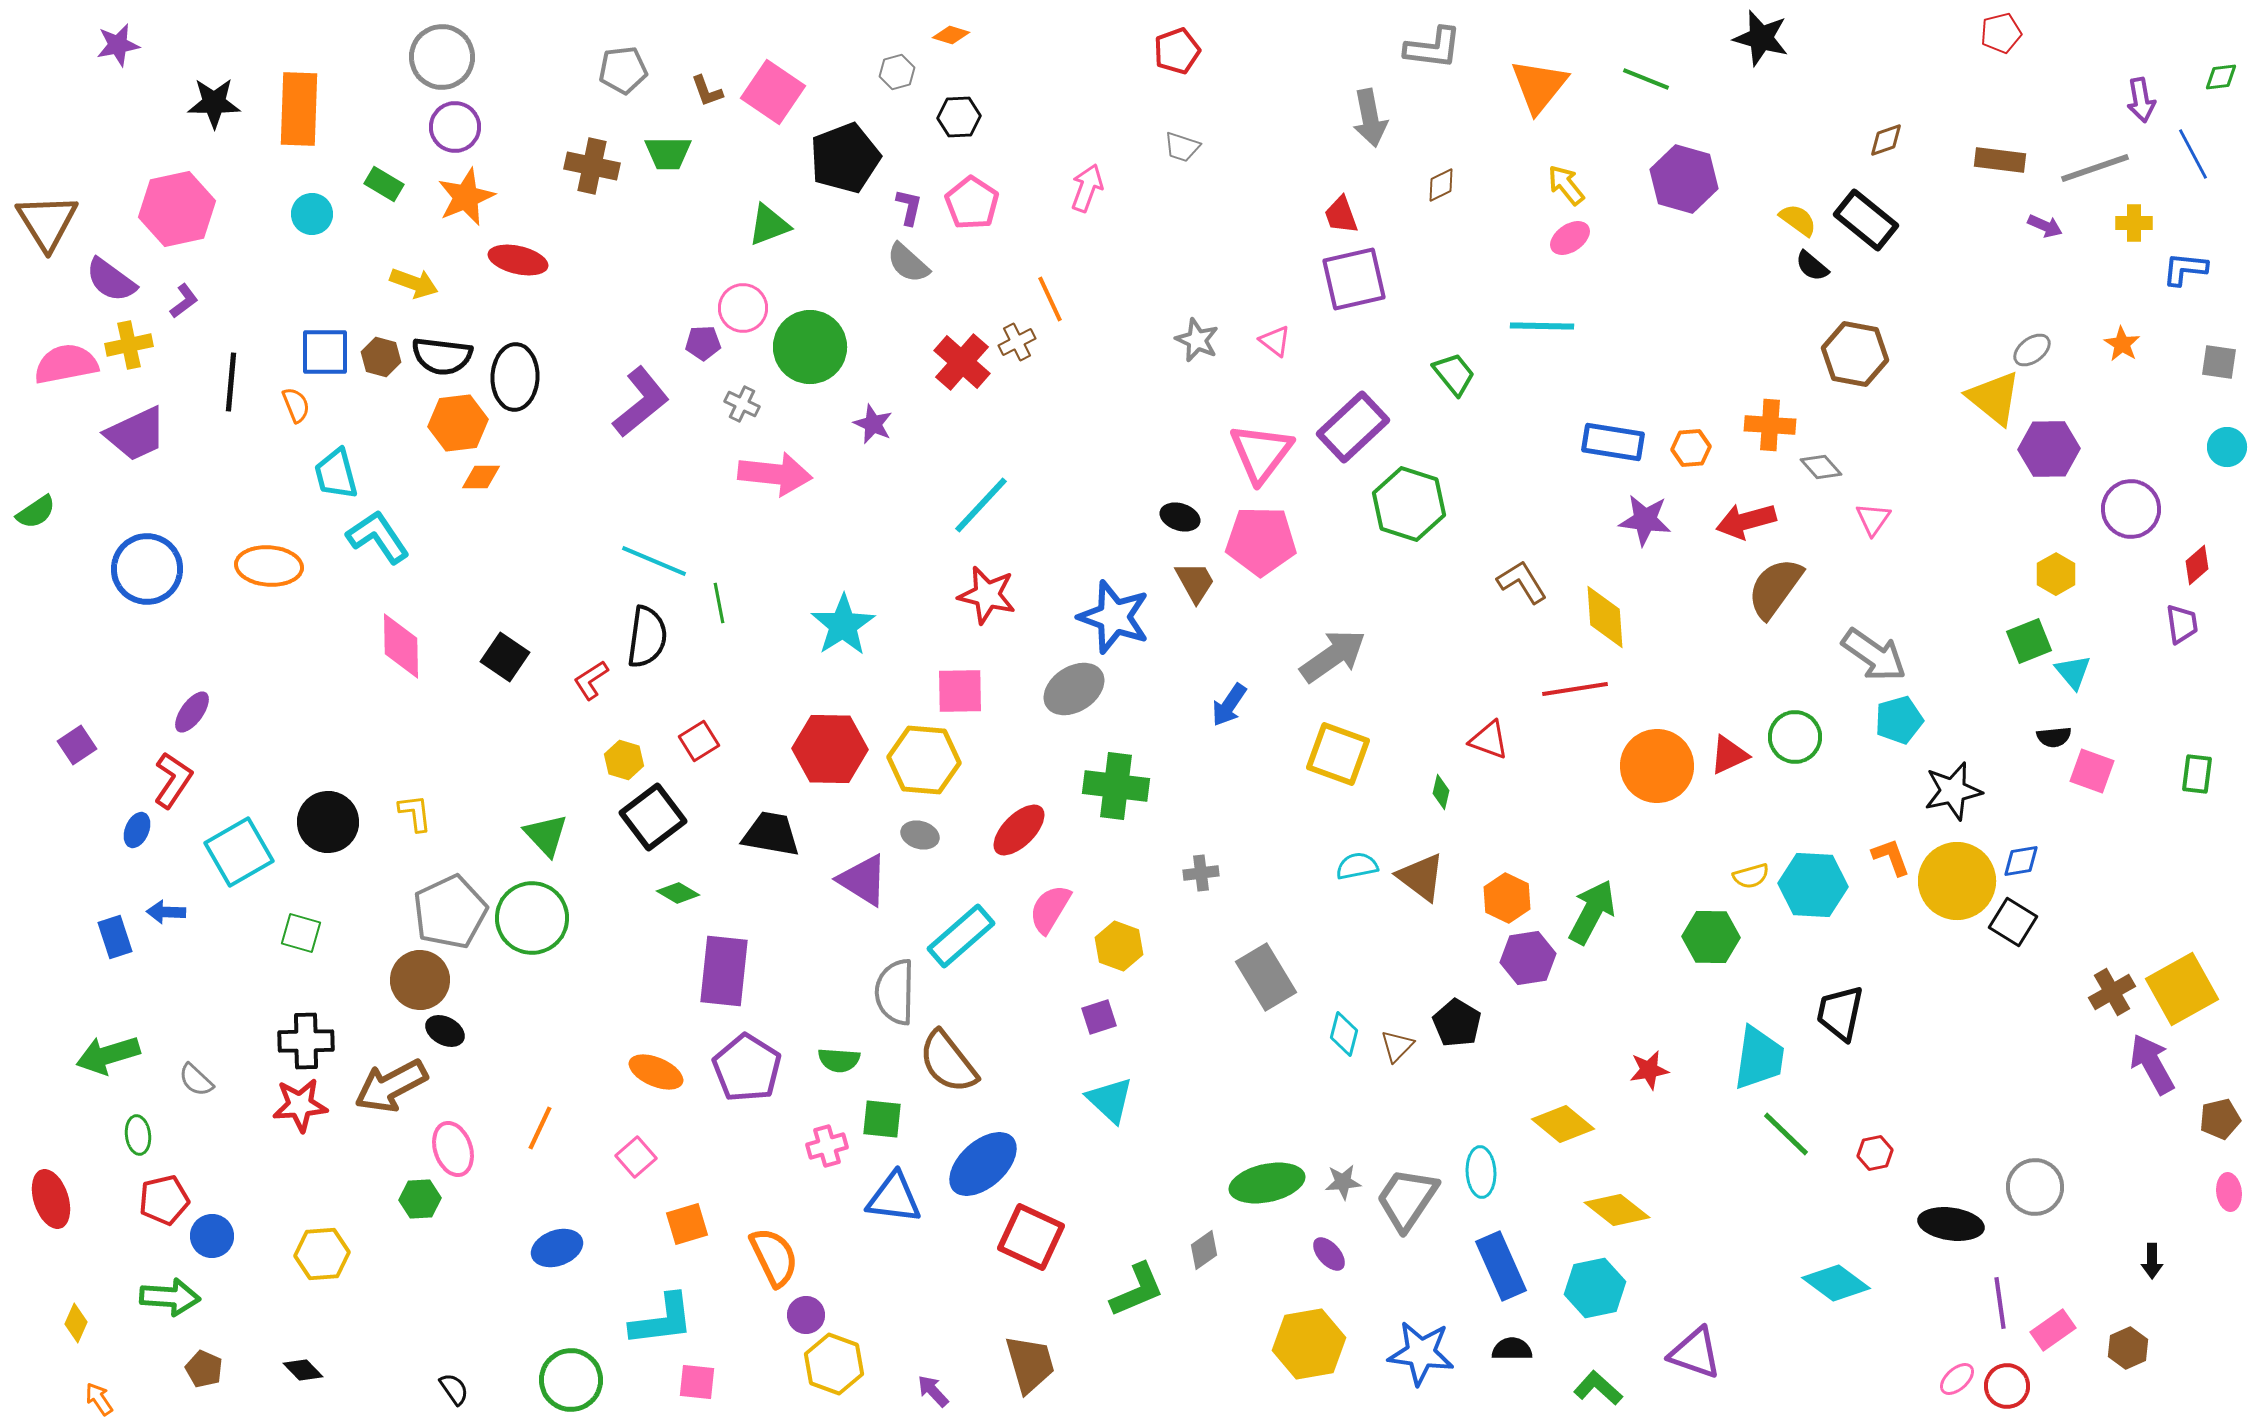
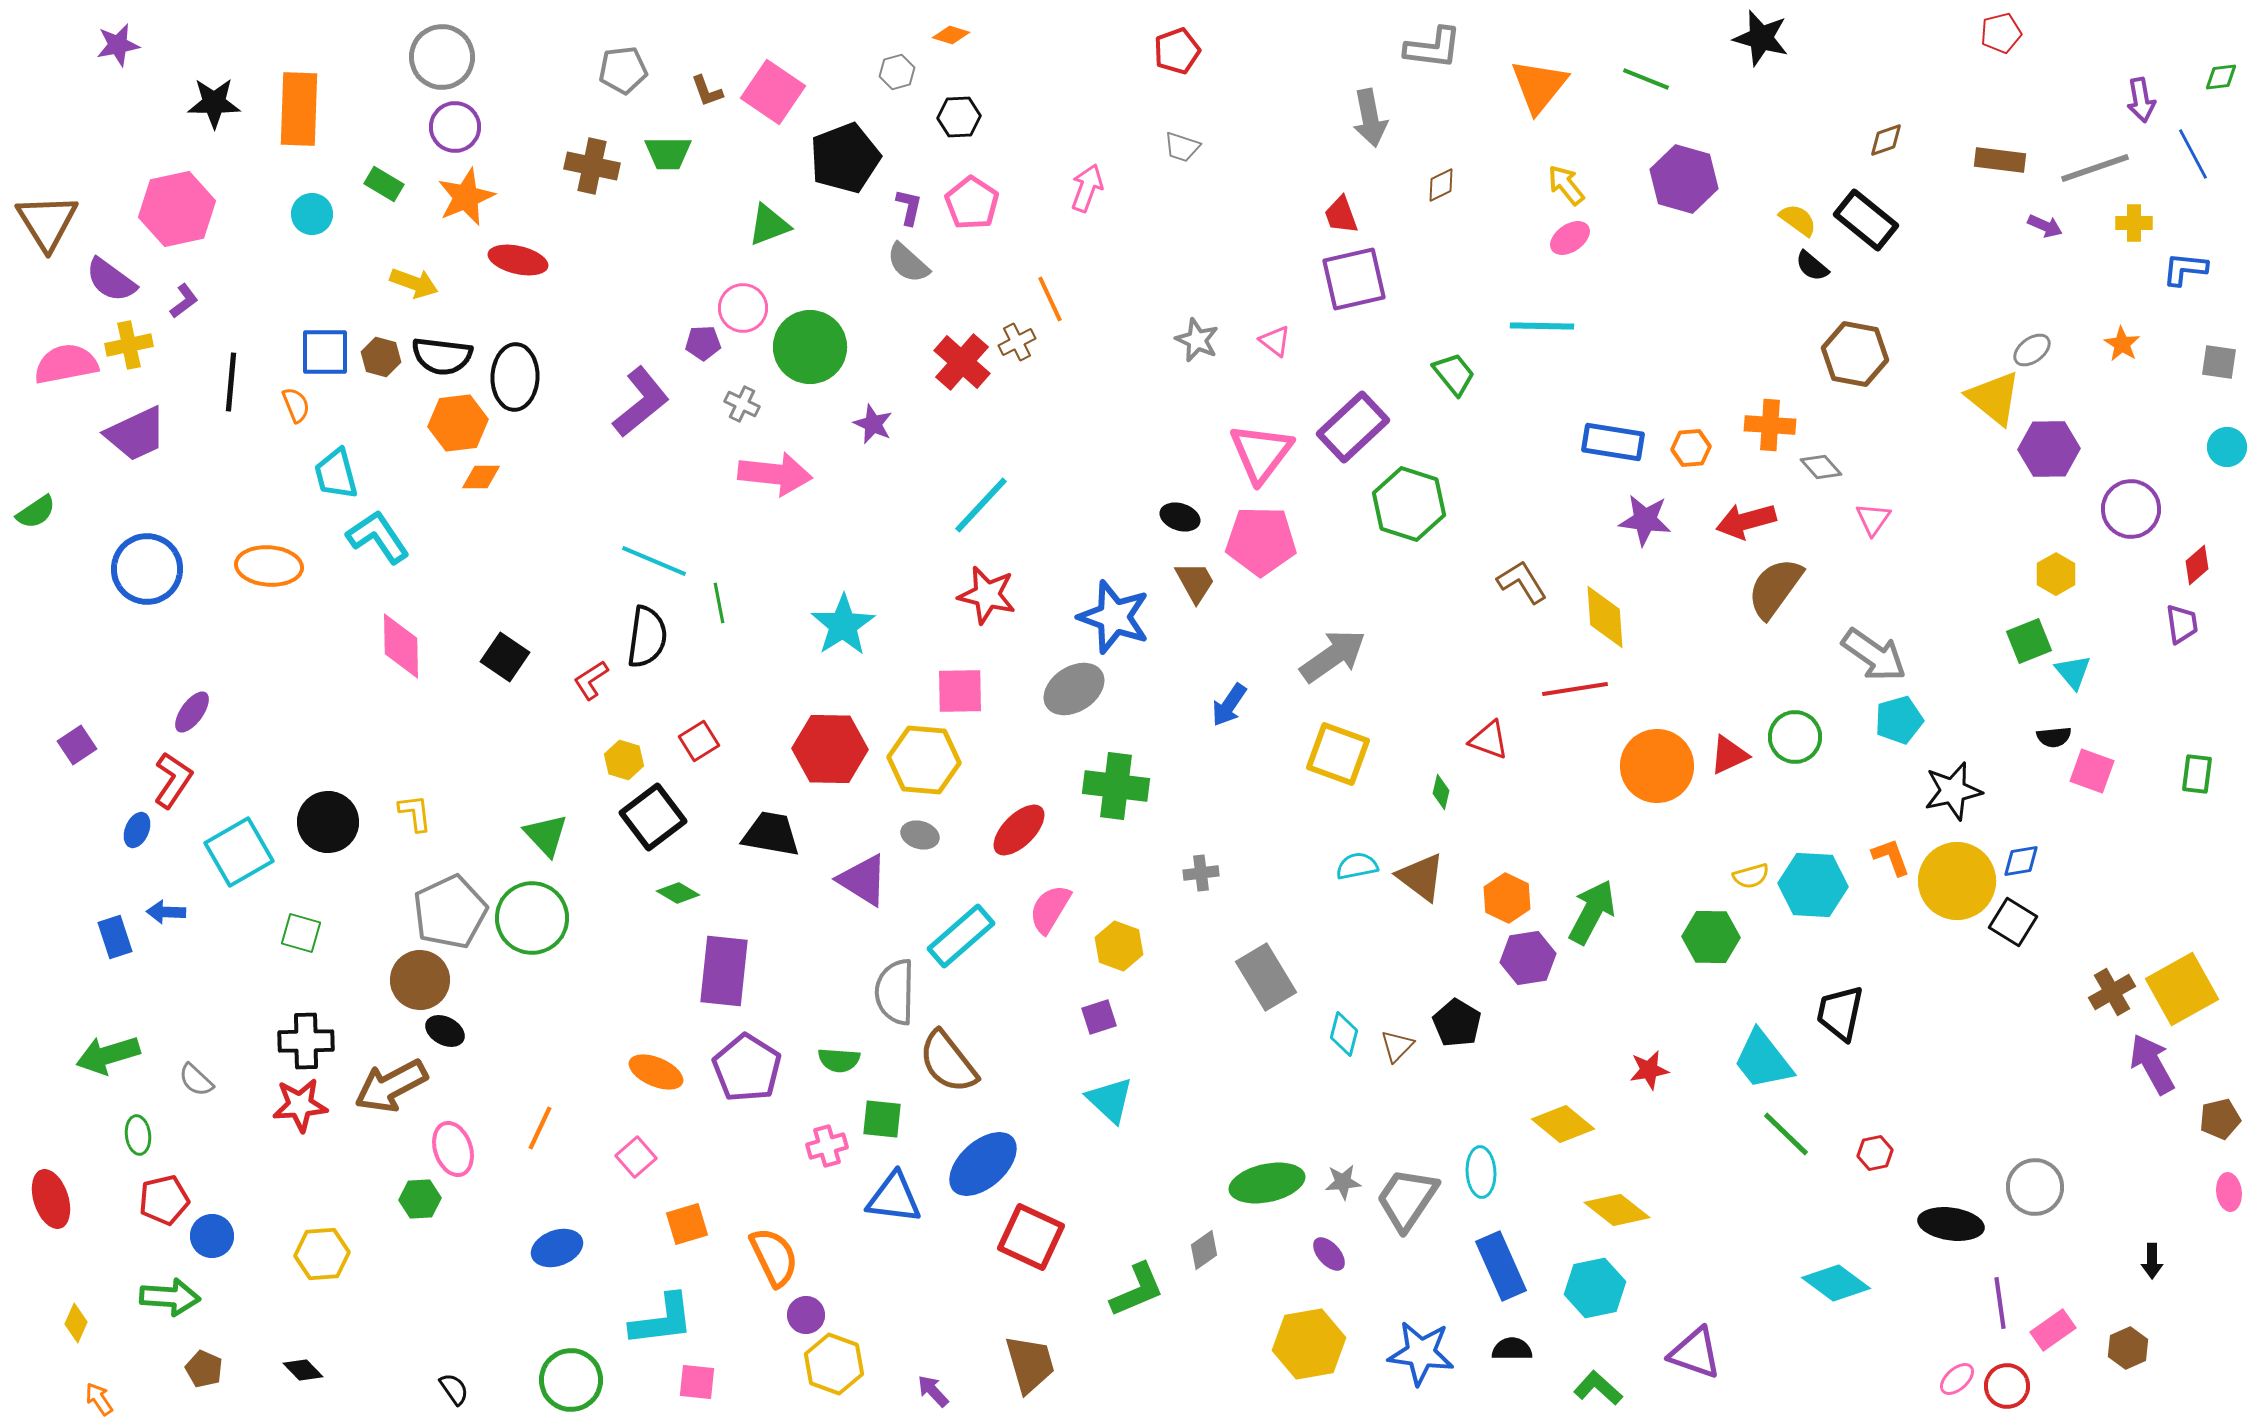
cyan trapezoid at (1759, 1058): moved 4 px right, 2 px down; rotated 134 degrees clockwise
